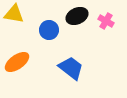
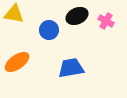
blue trapezoid: rotated 48 degrees counterclockwise
